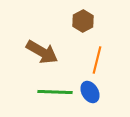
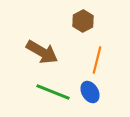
green line: moved 2 px left; rotated 20 degrees clockwise
